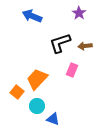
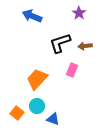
orange square: moved 21 px down
